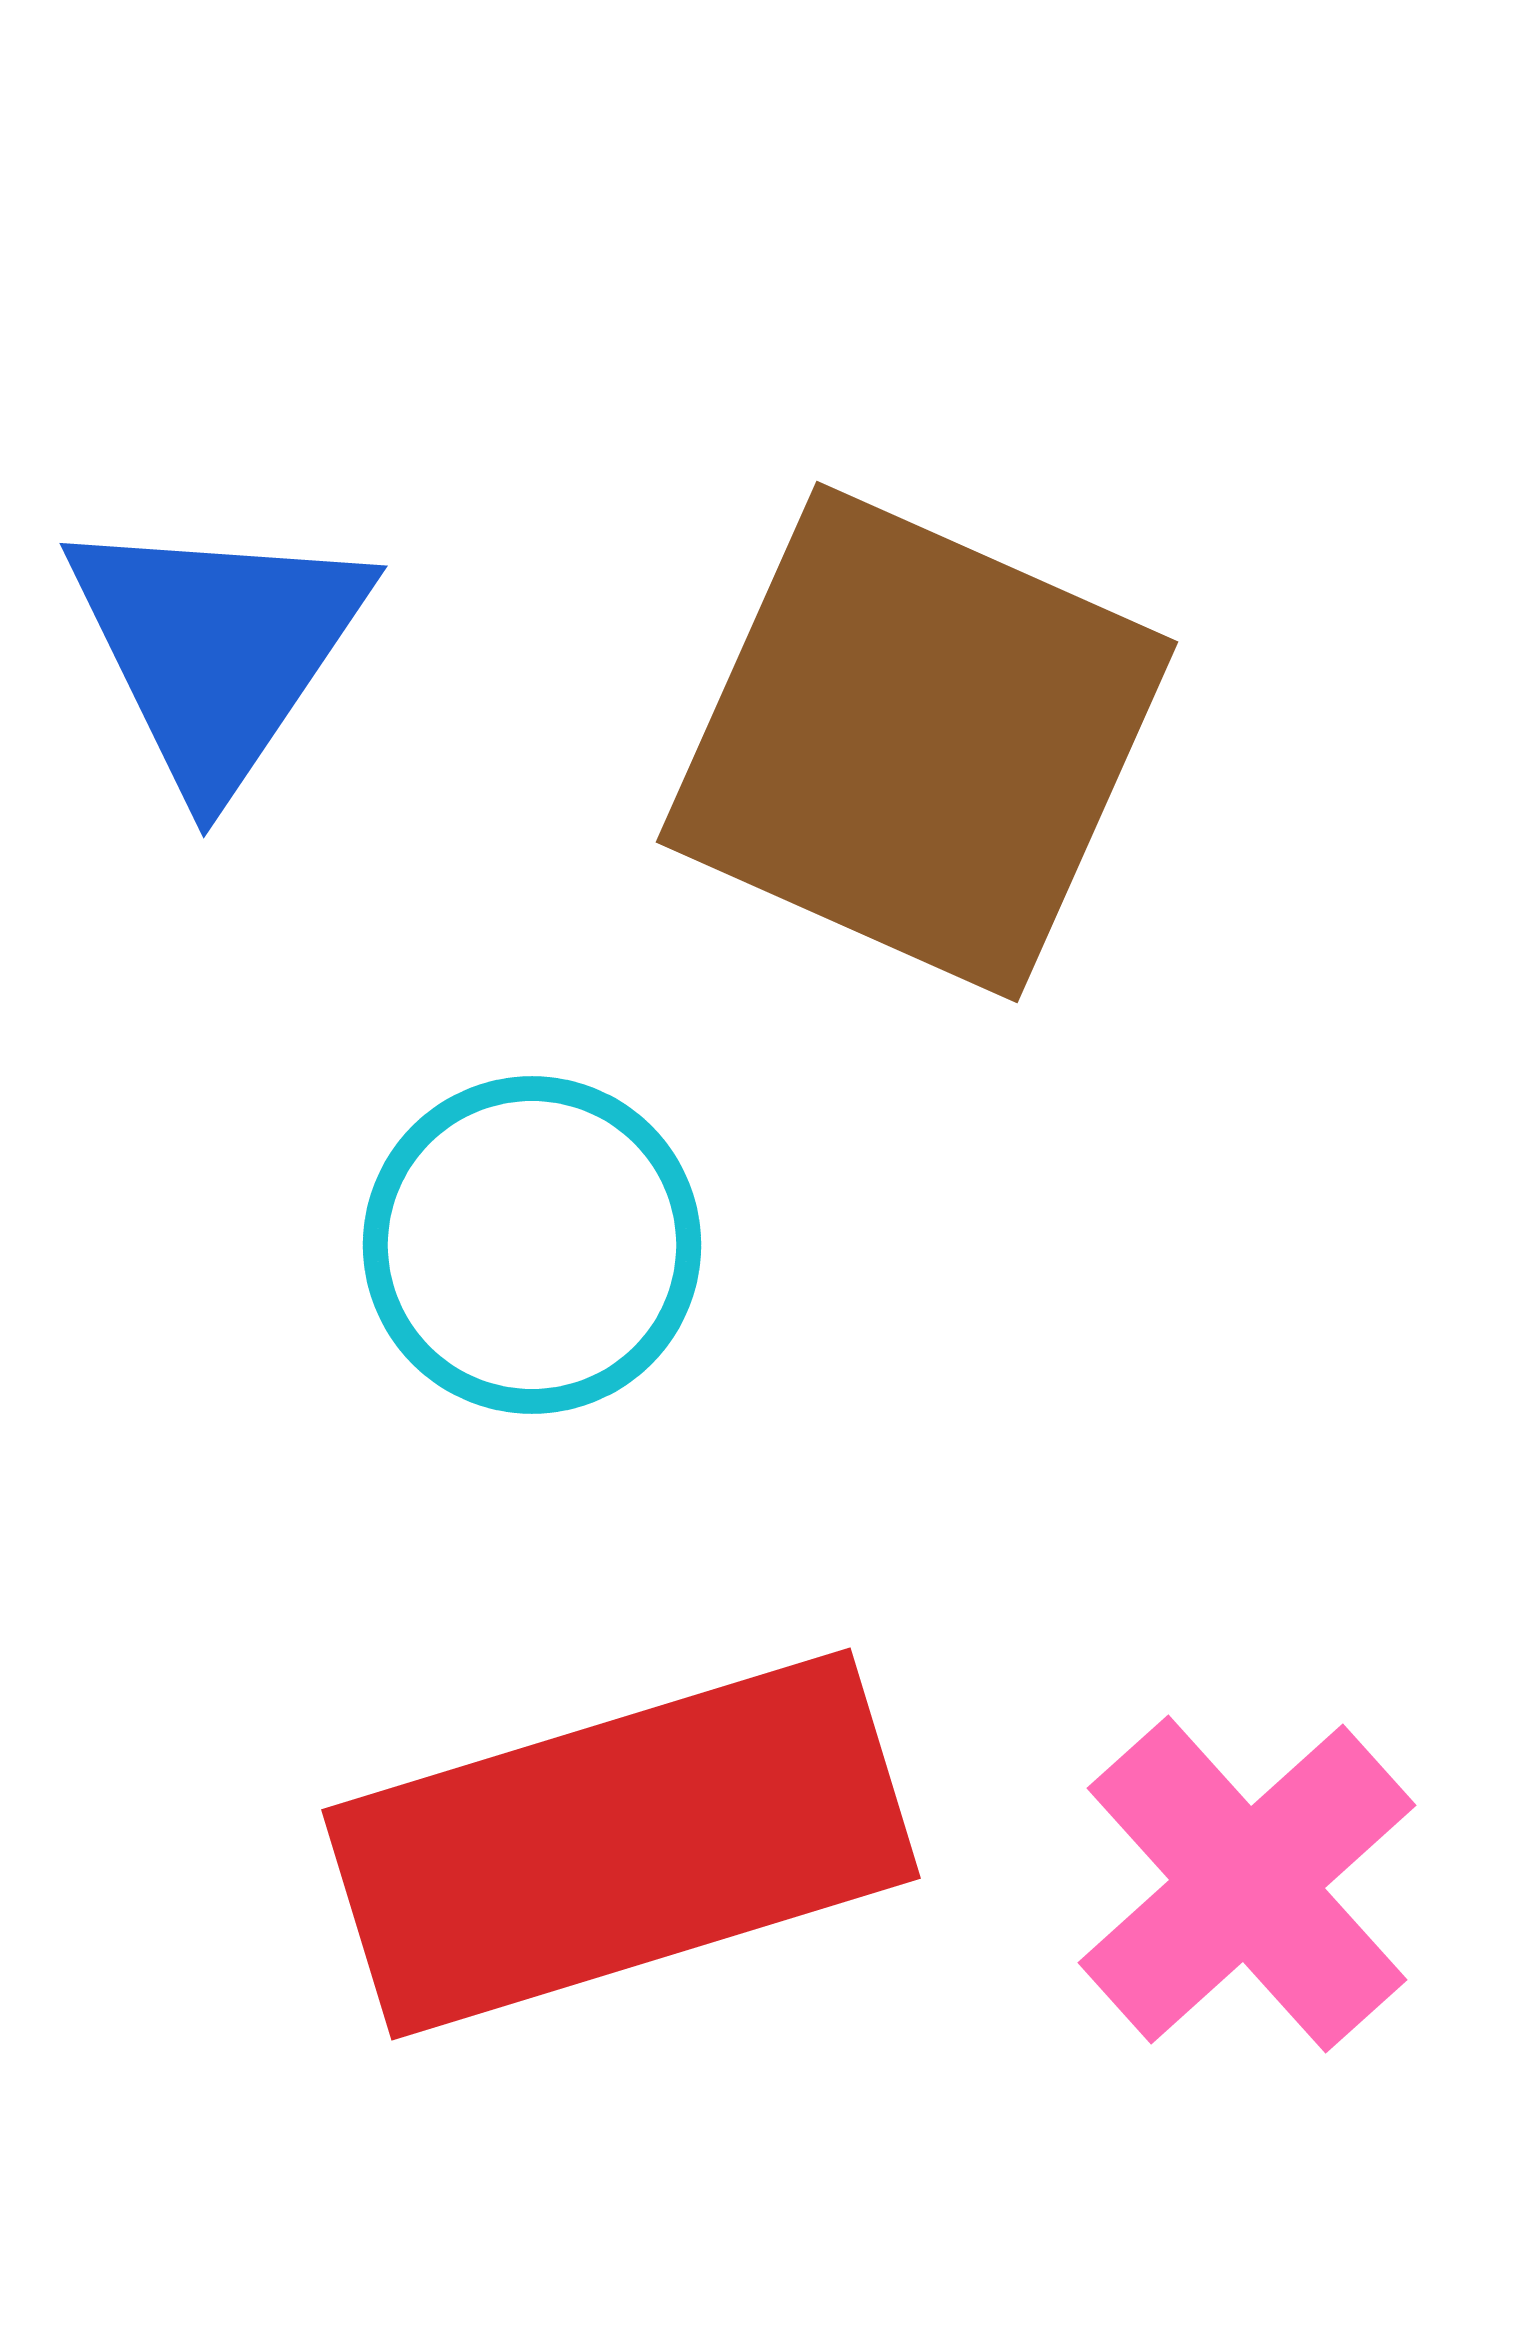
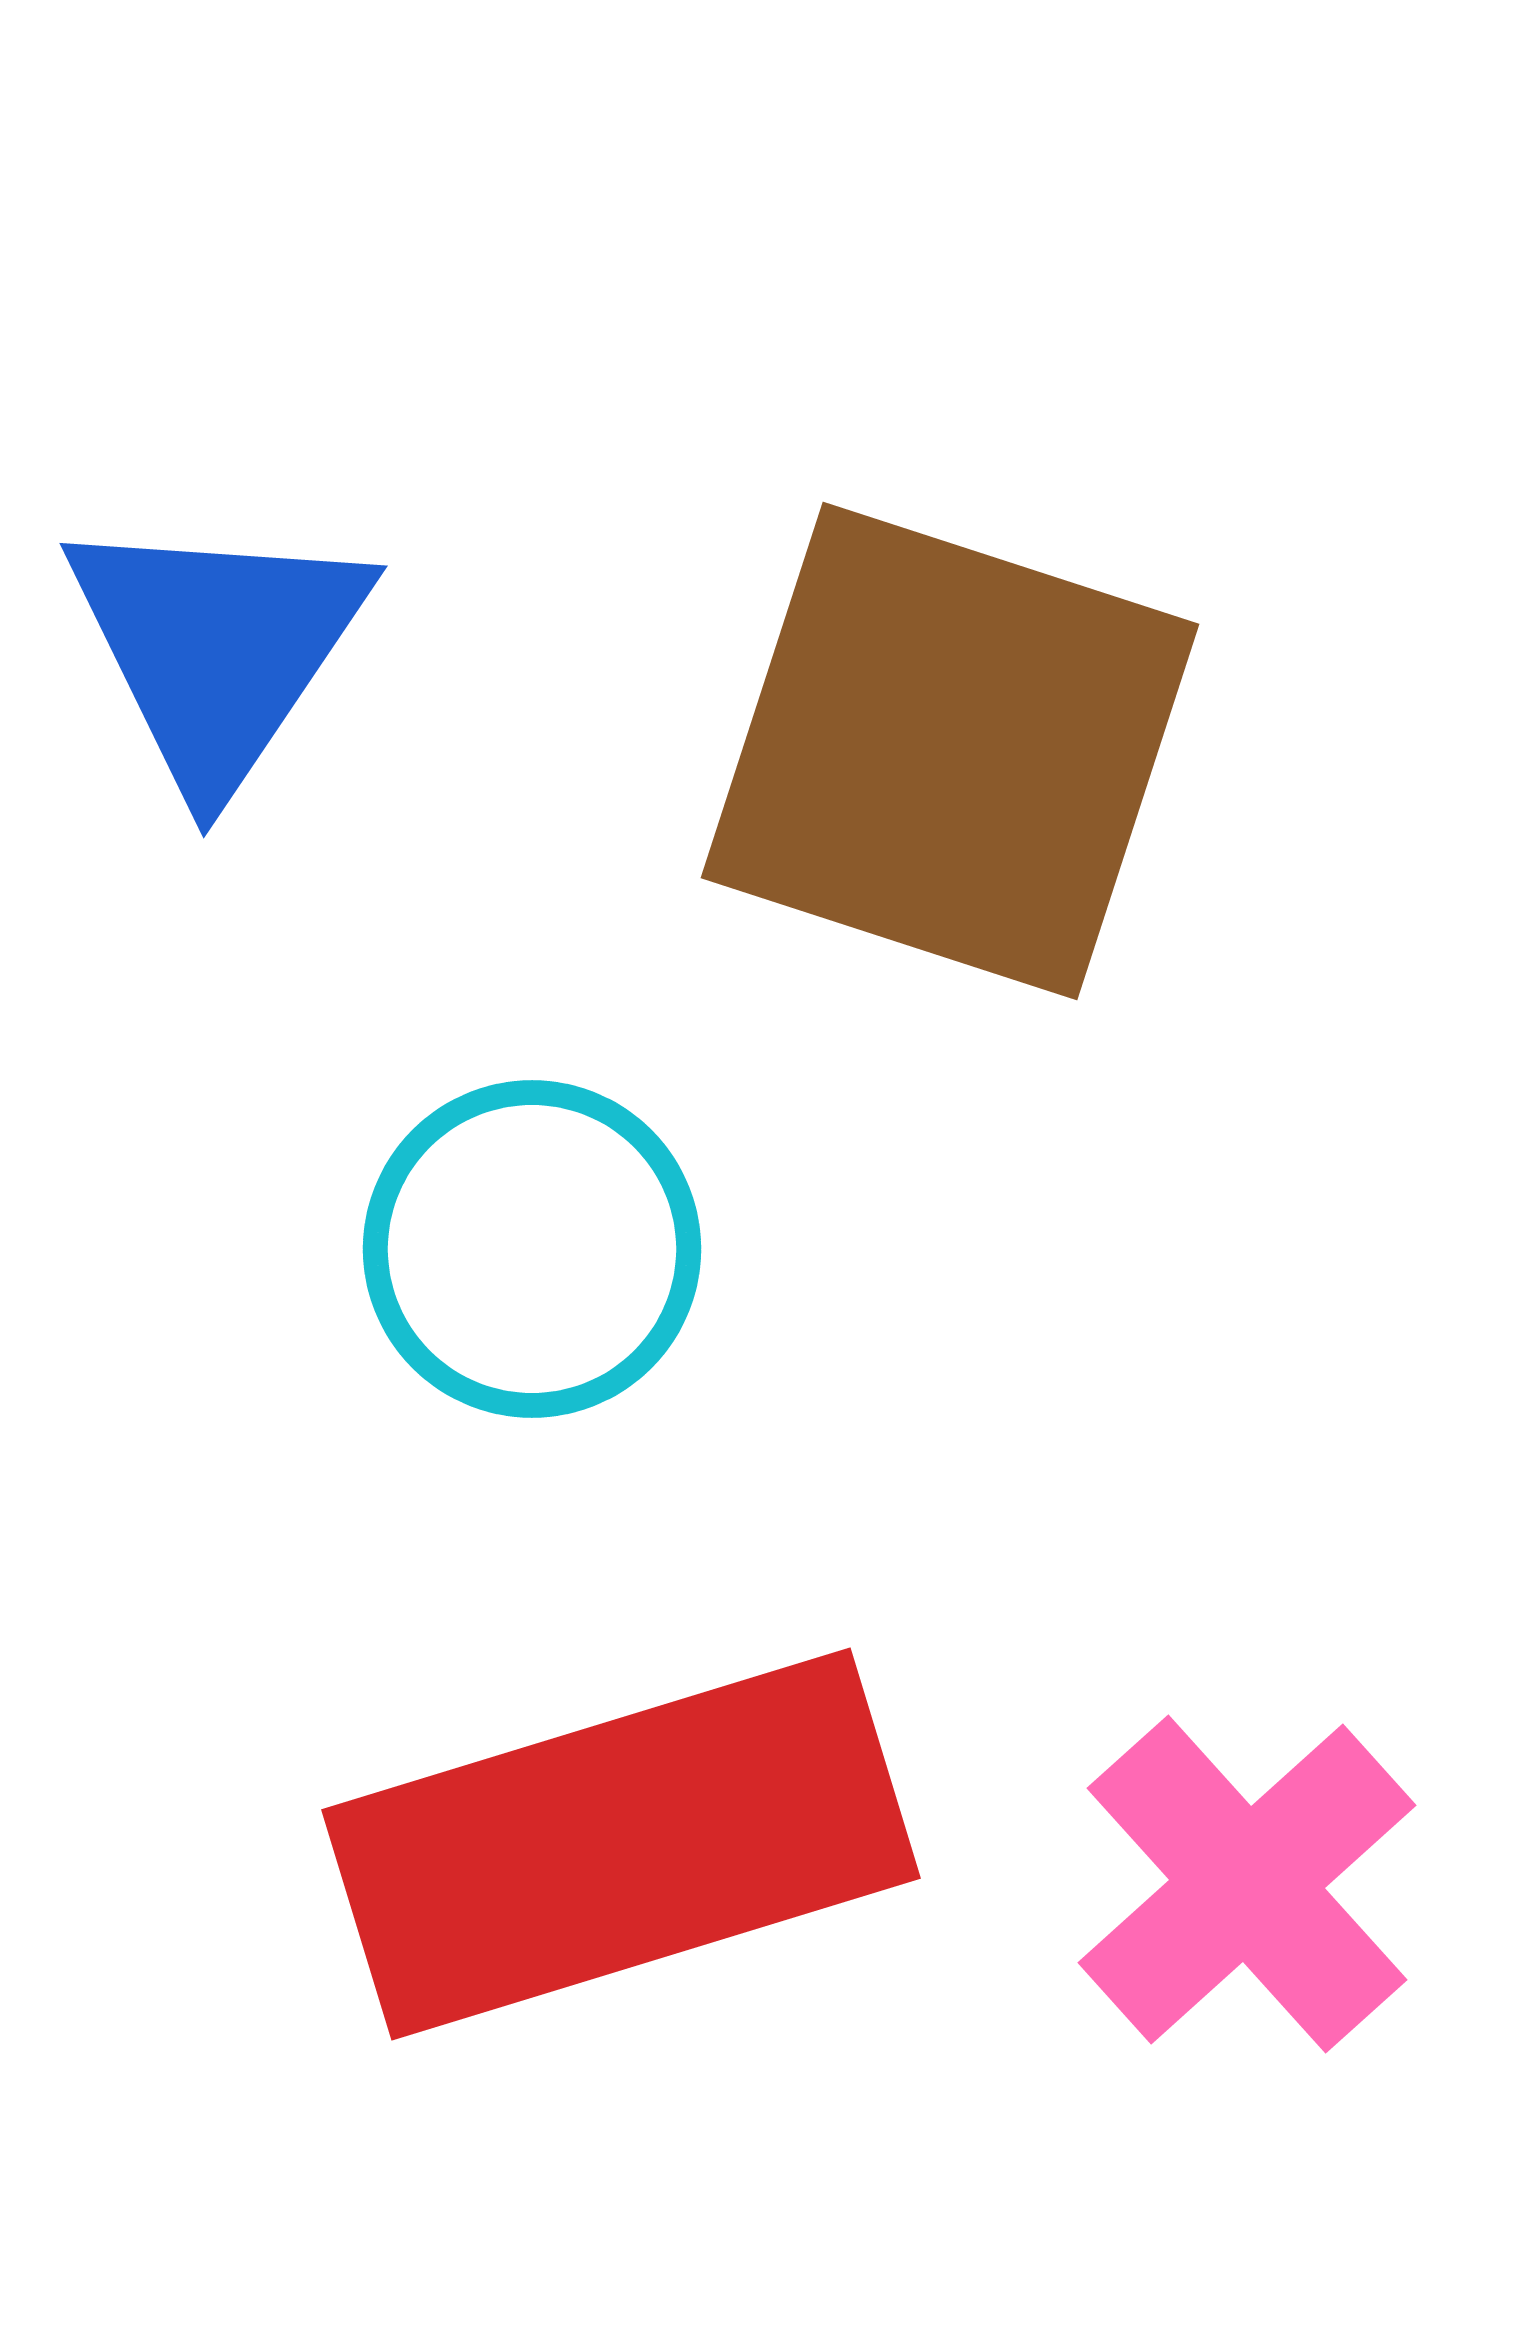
brown square: moved 33 px right, 9 px down; rotated 6 degrees counterclockwise
cyan circle: moved 4 px down
